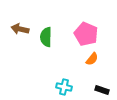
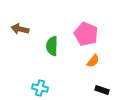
green semicircle: moved 6 px right, 9 px down
orange semicircle: moved 1 px right, 2 px down
cyan cross: moved 24 px left, 1 px down
